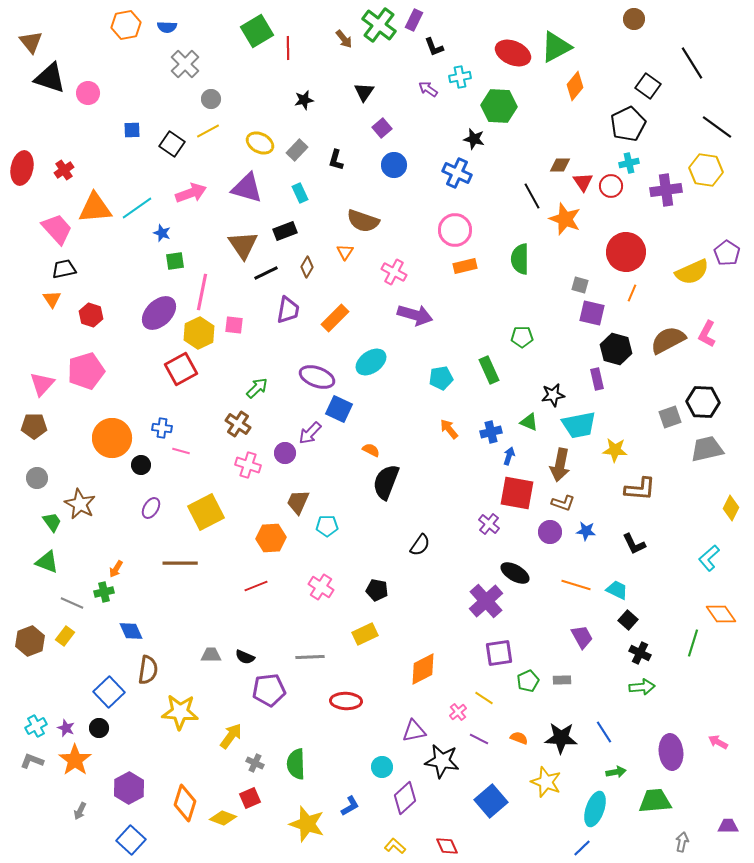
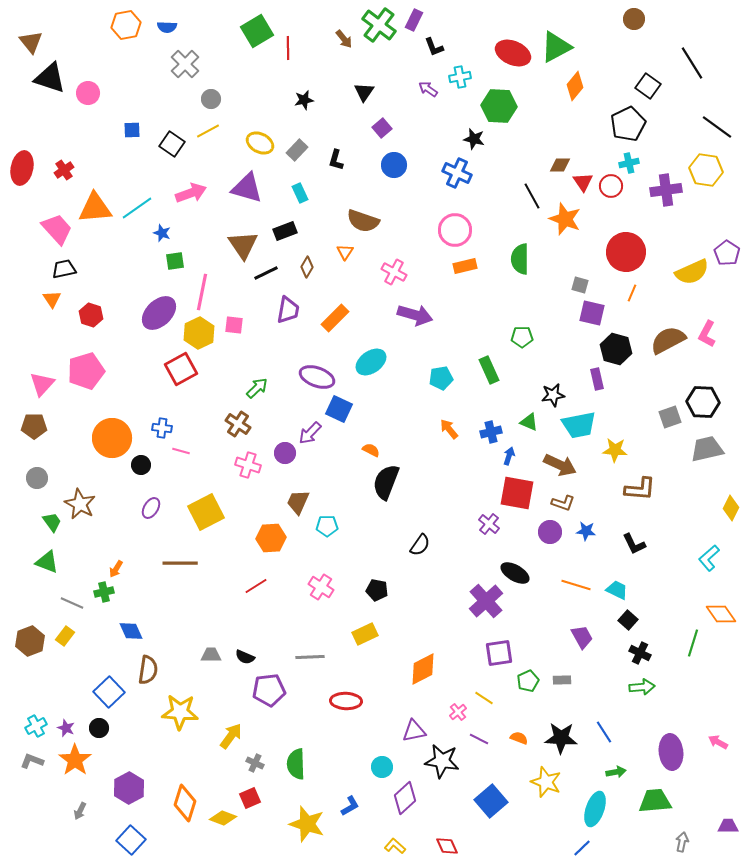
brown arrow at (560, 465): rotated 76 degrees counterclockwise
red line at (256, 586): rotated 10 degrees counterclockwise
